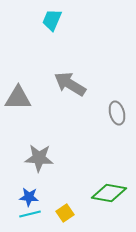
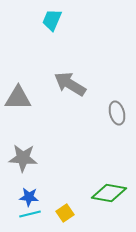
gray star: moved 16 px left
